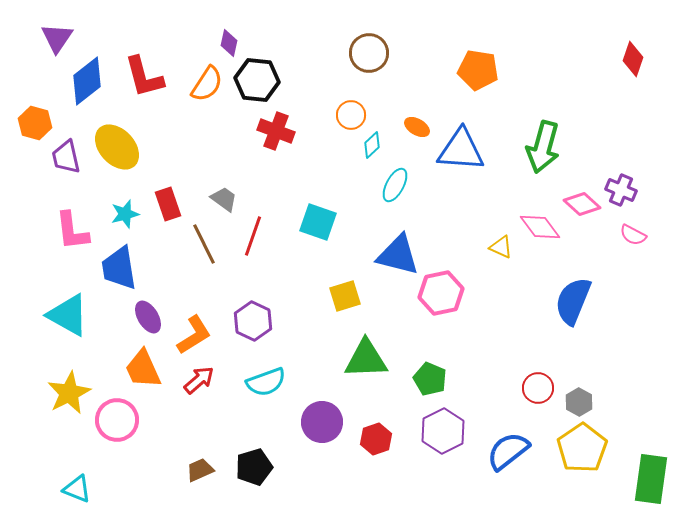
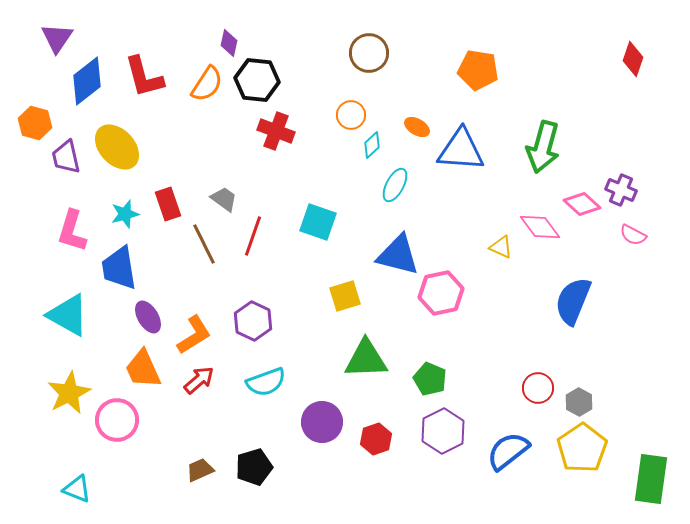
pink L-shape at (72, 231): rotated 24 degrees clockwise
